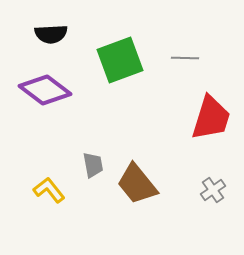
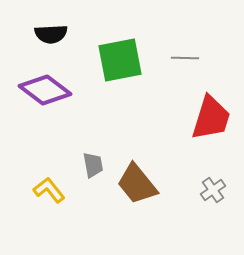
green square: rotated 9 degrees clockwise
